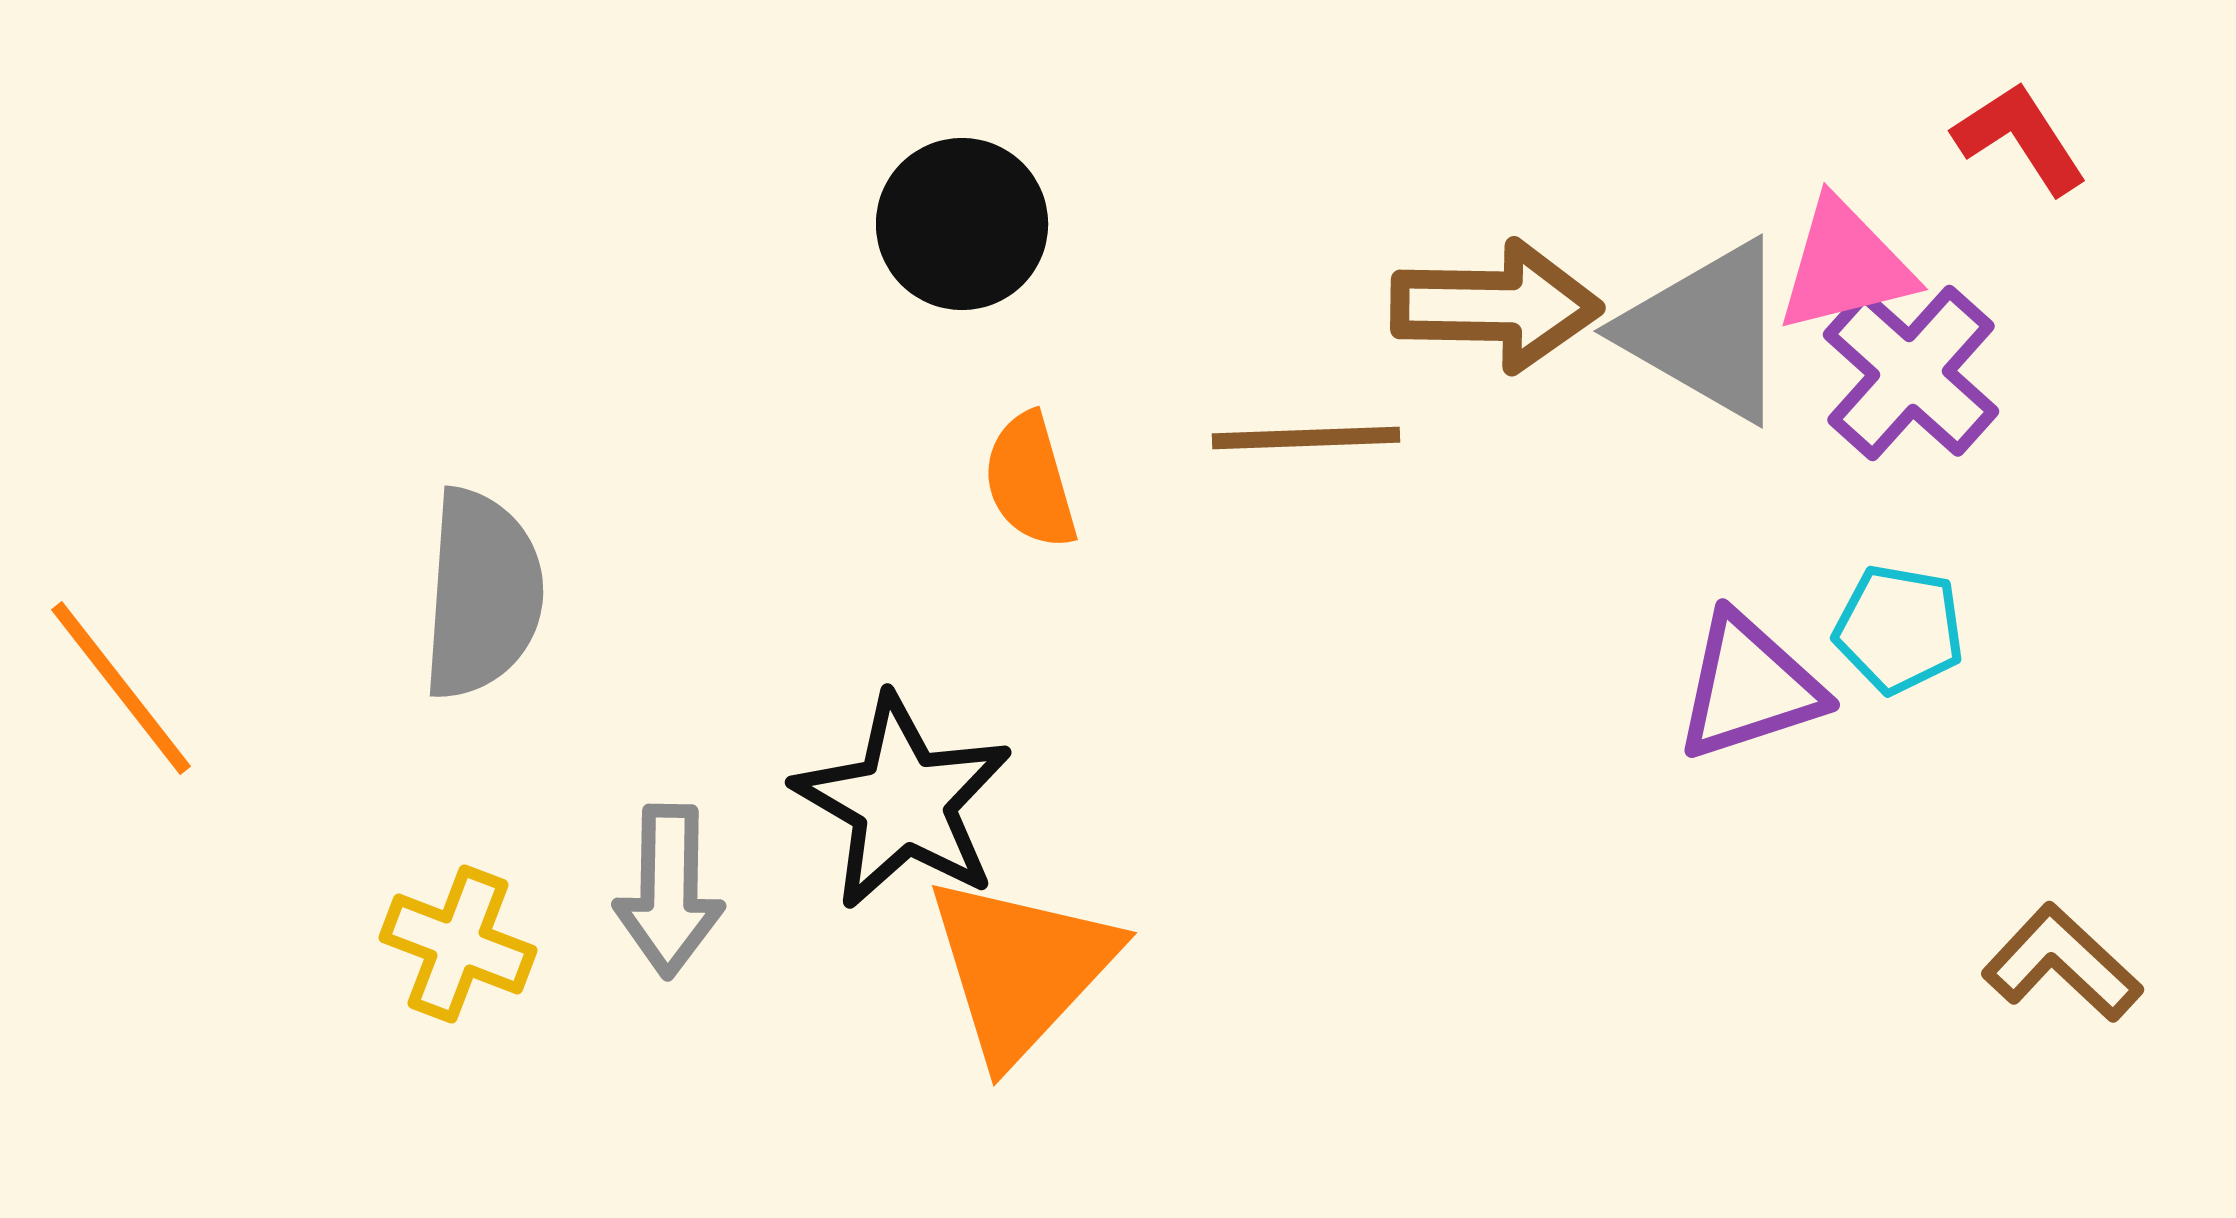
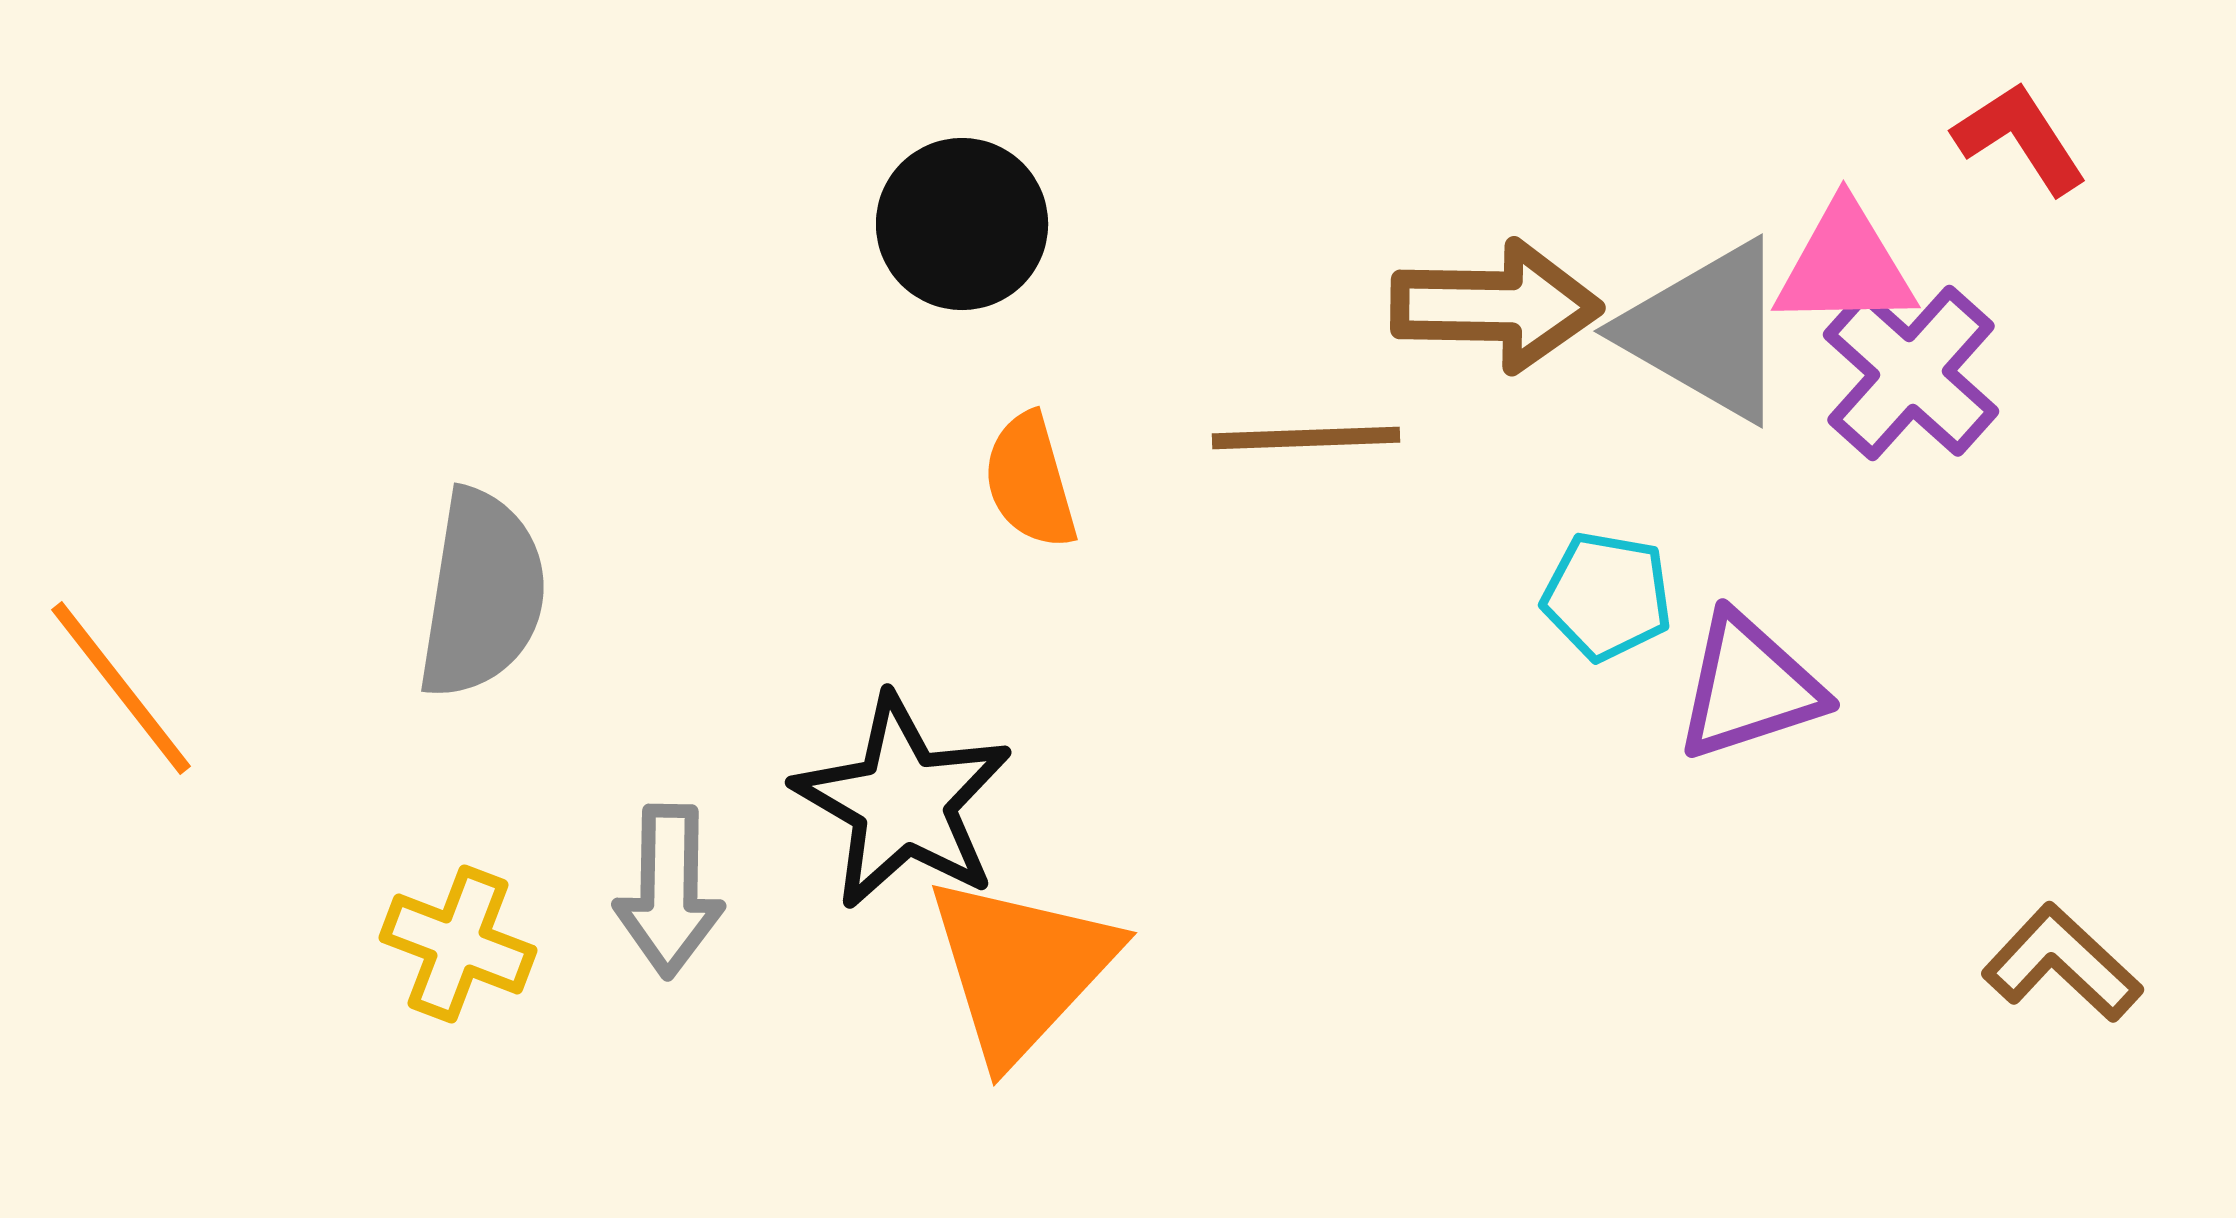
pink triangle: rotated 13 degrees clockwise
gray semicircle: rotated 5 degrees clockwise
cyan pentagon: moved 292 px left, 33 px up
